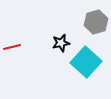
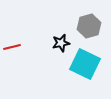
gray hexagon: moved 7 px left, 4 px down
cyan square: moved 1 px left, 2 px down; rotated 16 degrees counterclockwise
